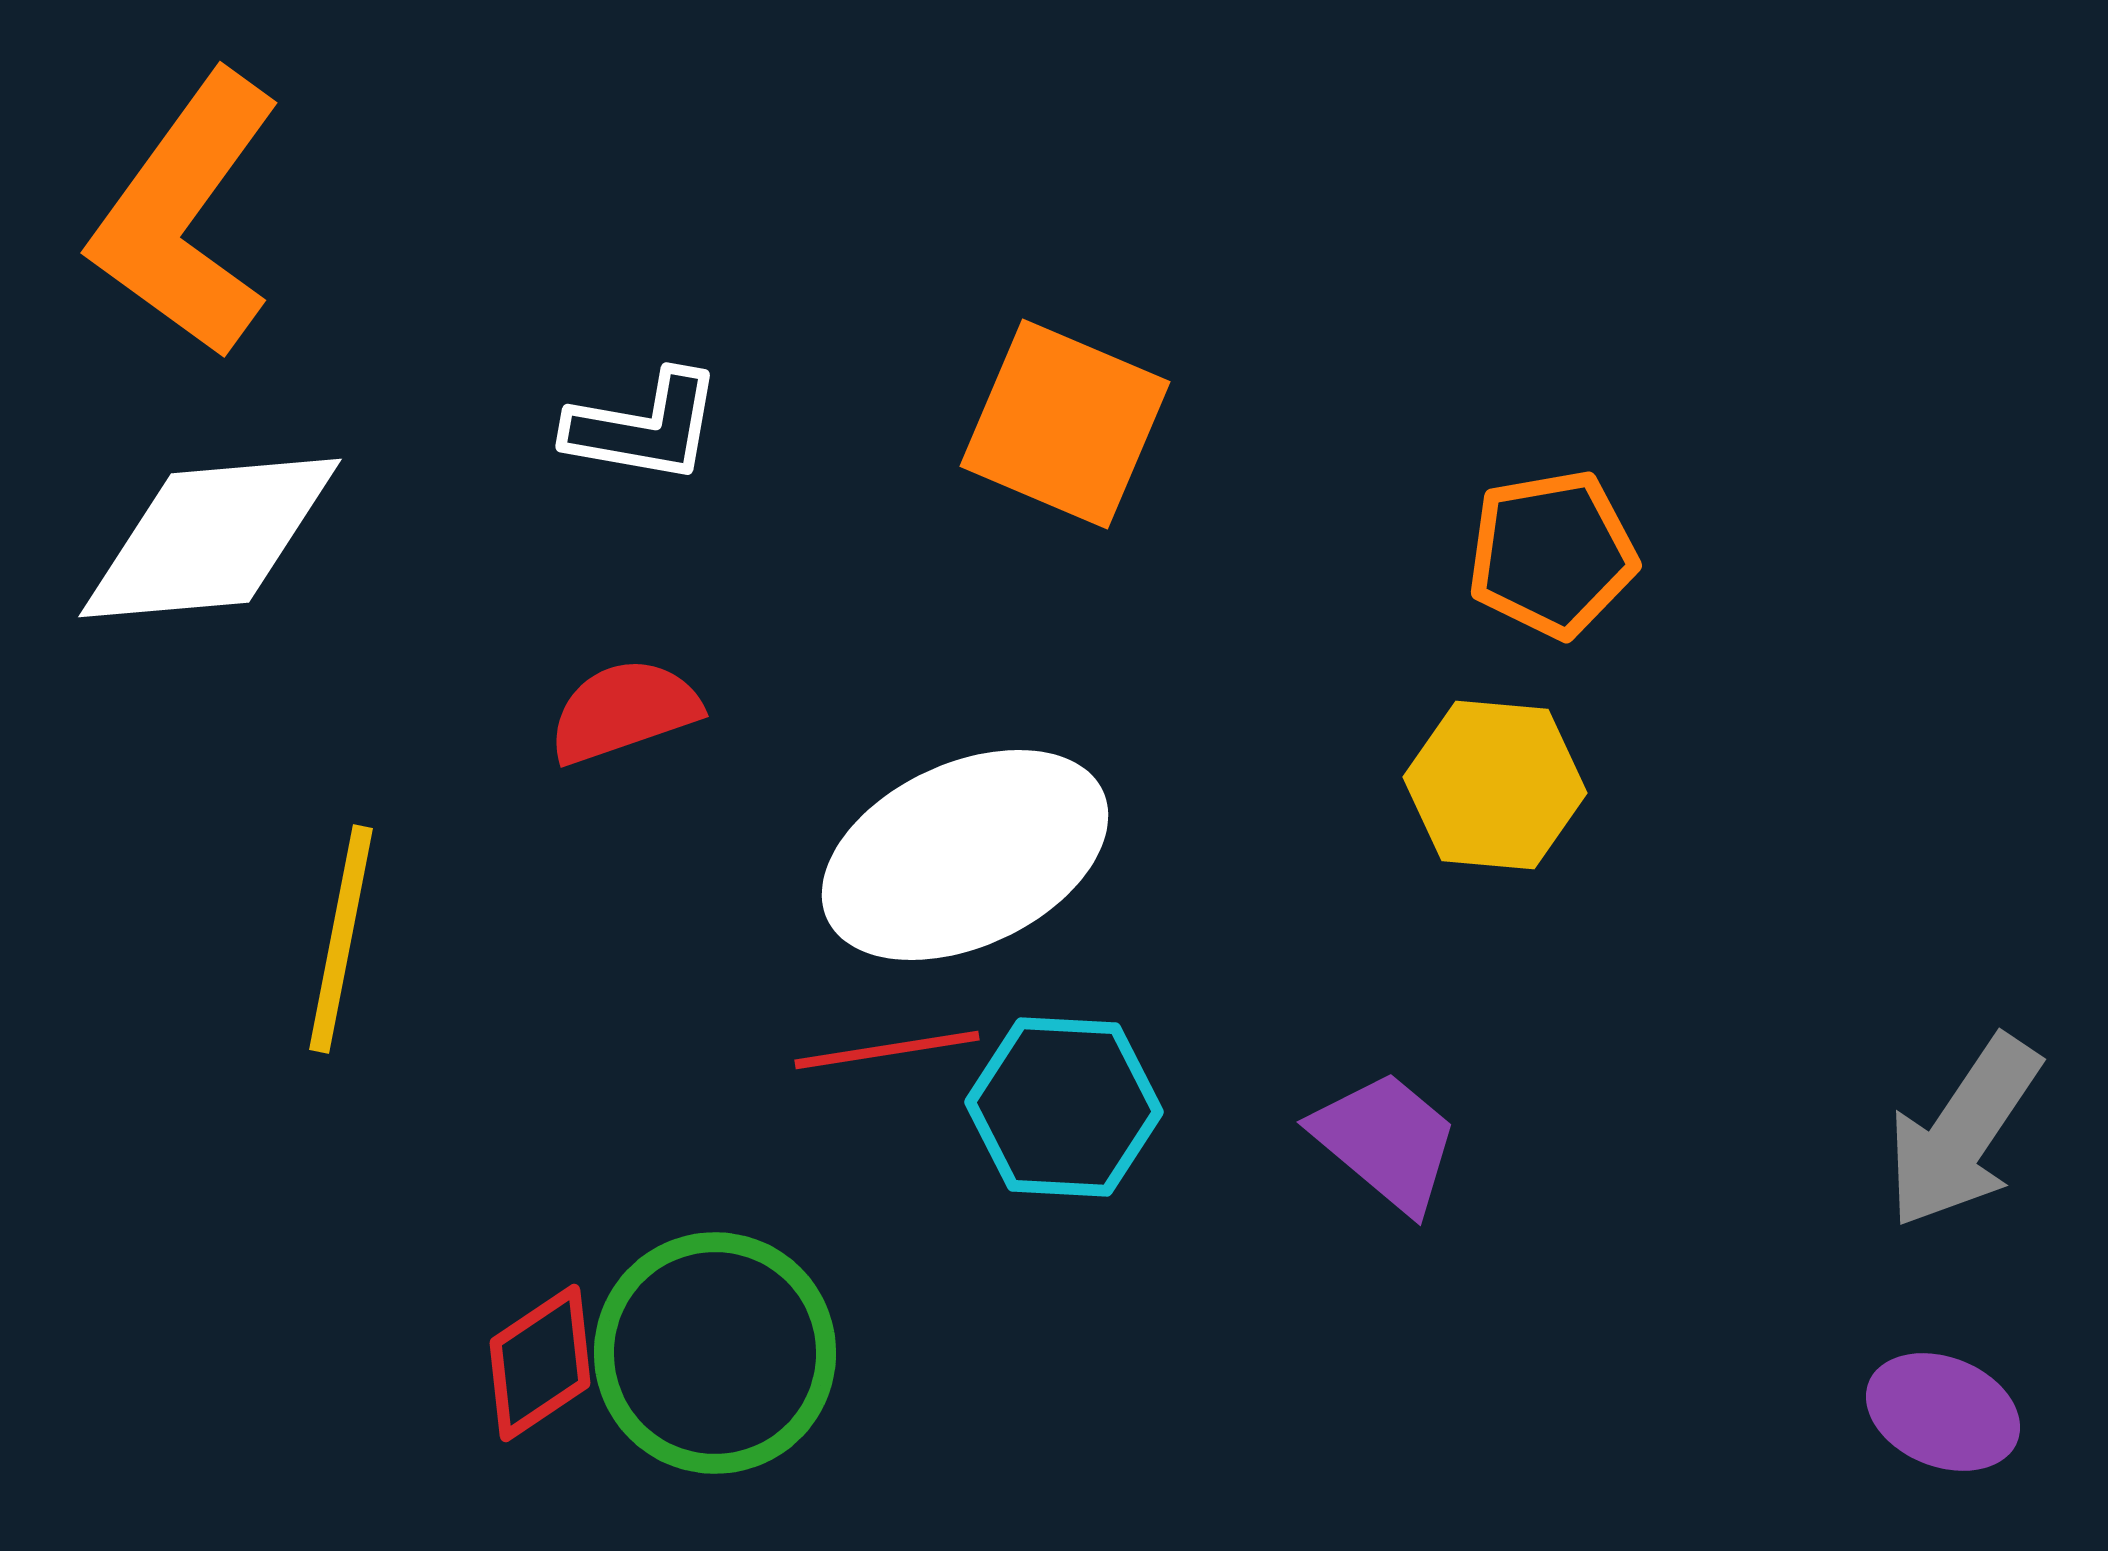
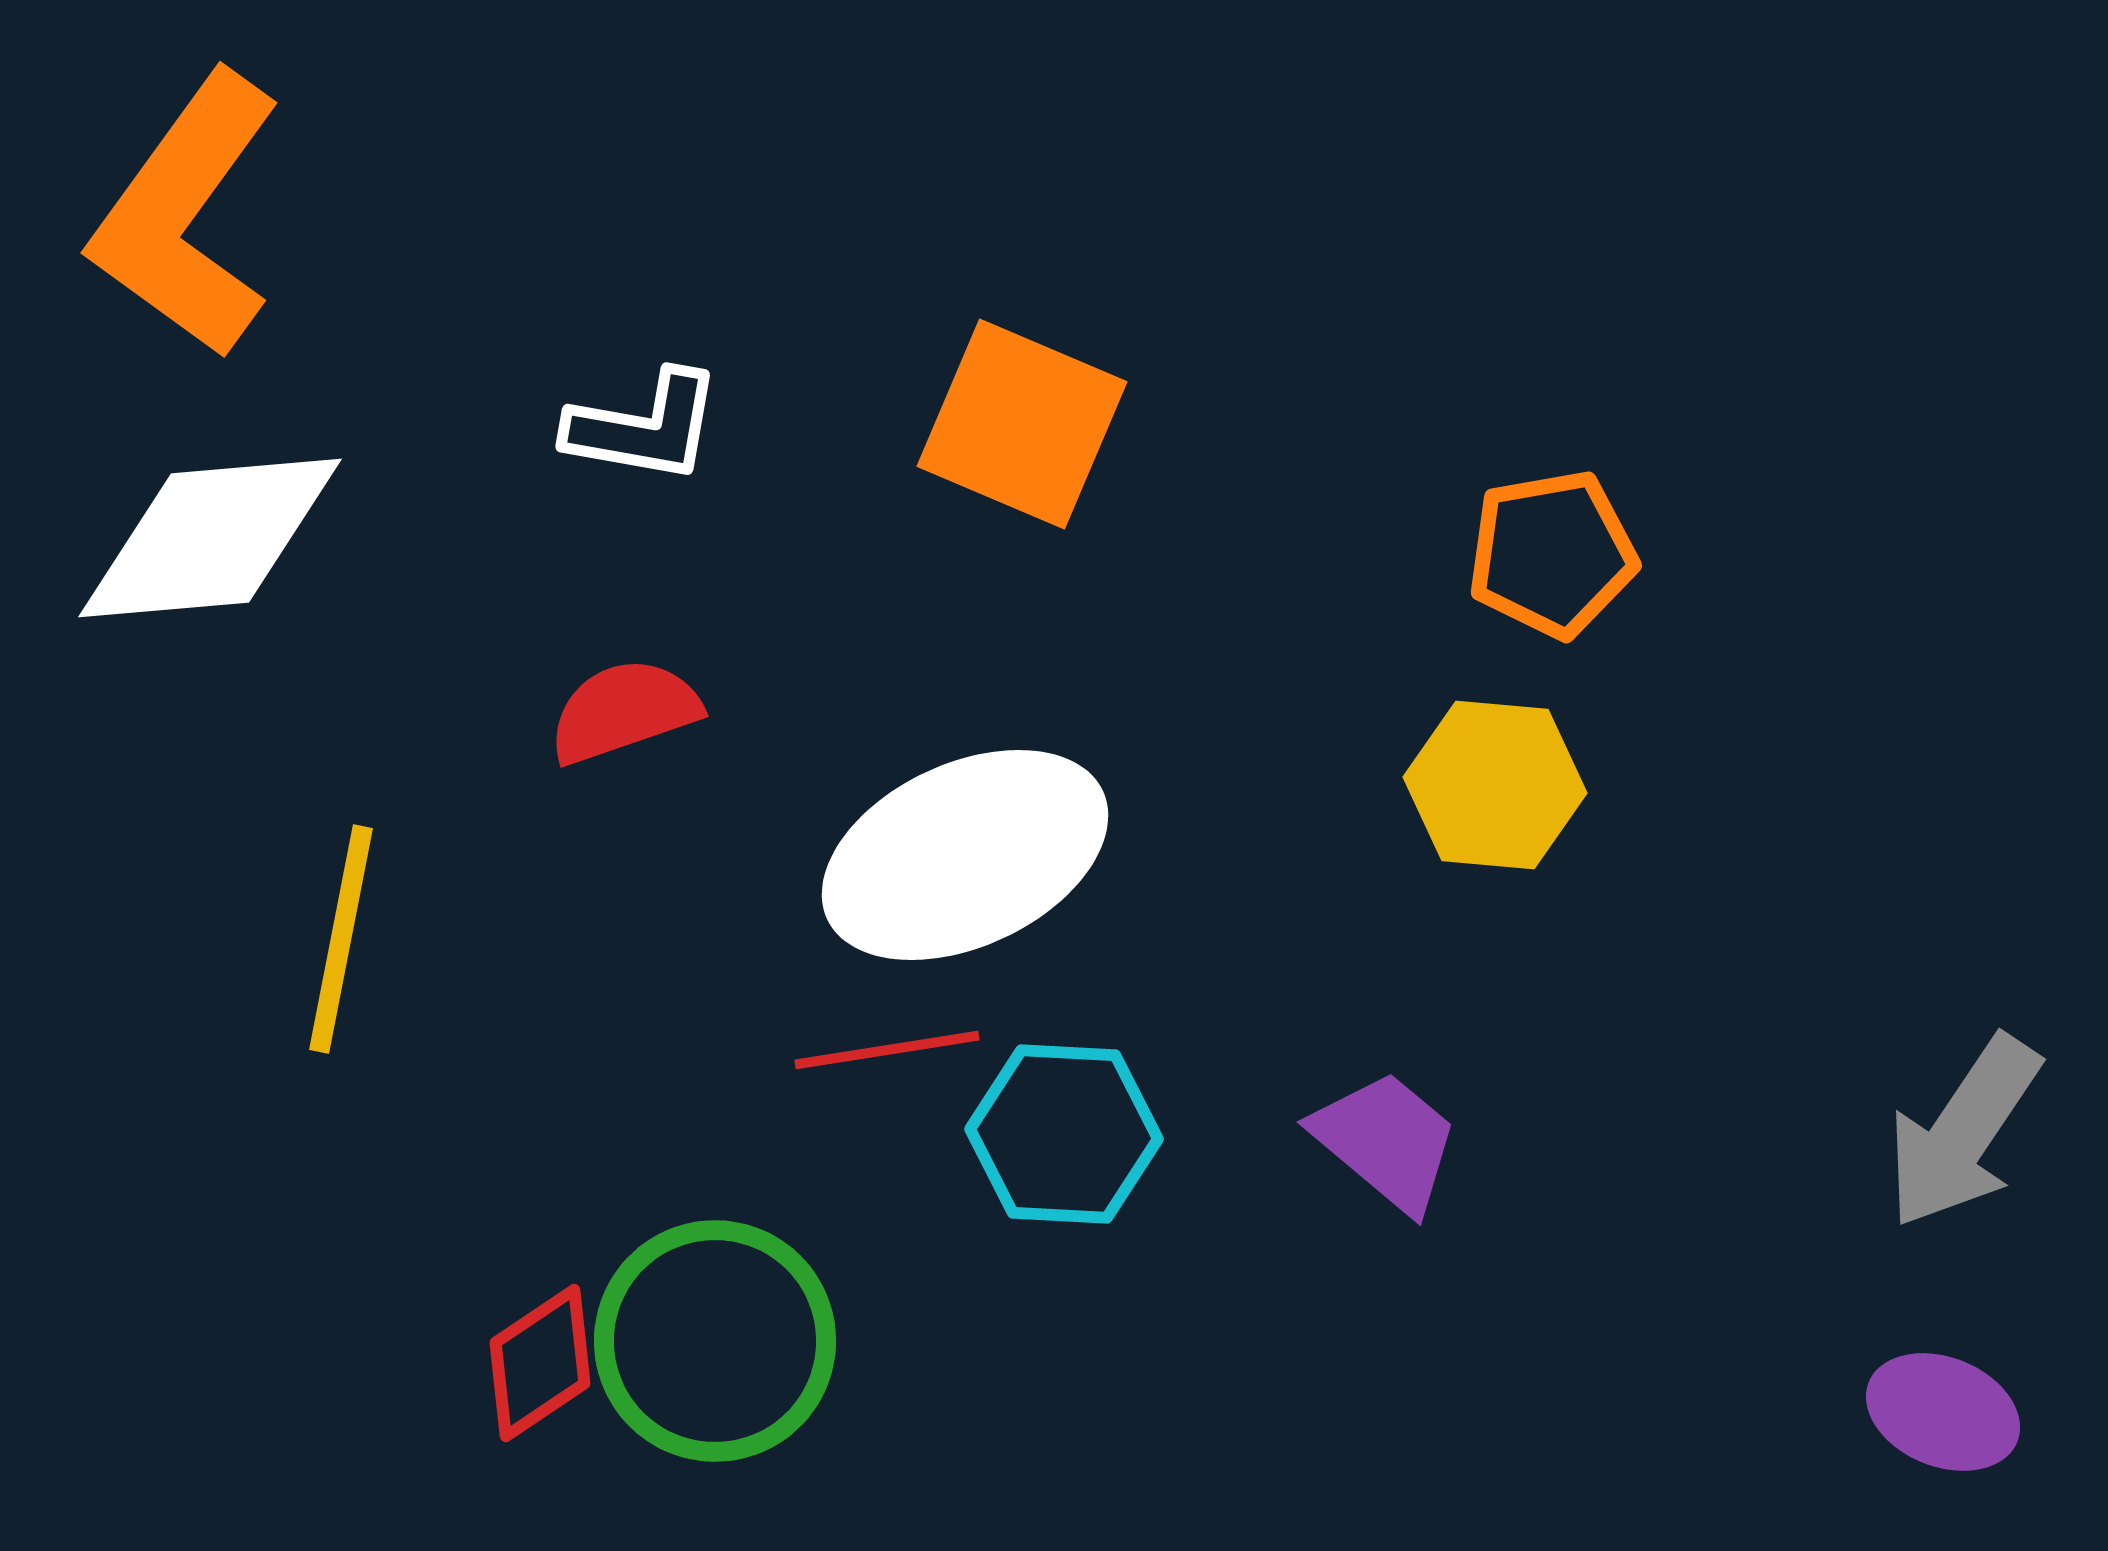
orange square: moved 43 px left
cyan hexagon: moved 27 px down
green circle: moved 12 px up
